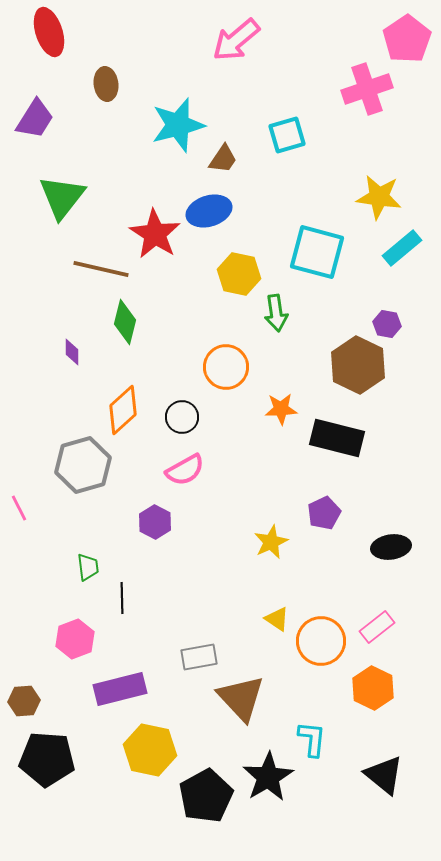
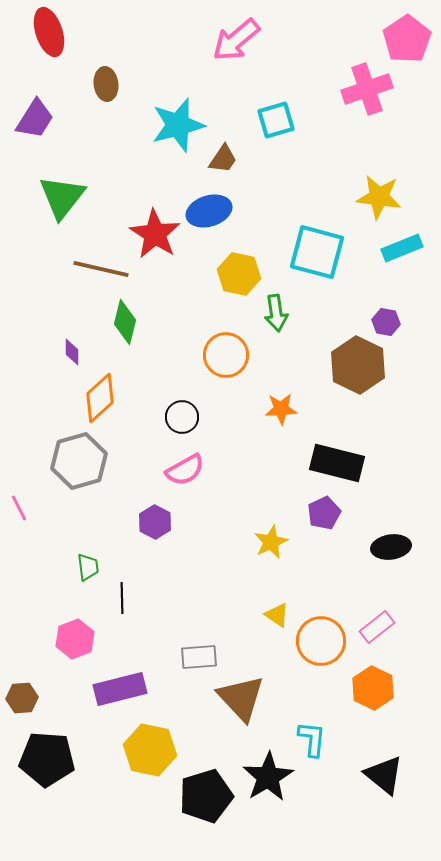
cyan square at (287, 135): moved 11 px left, 15 px up
cyan rectangle at (402, 248): rotated 18 degrees clockwise
purple hexagon at (387, 324): moved 1 px left, 2 px up
orange circle at (226, 367): moved 12 px up
orange diamond at (123, 410): moved 23 px left, 12 px up
black rectangle at (337, 438): moved 25 px down
gray hexagon at (83, 465): moved 4 px left, 4 px up
yellow triangle at (277, 619): moved 4 px up
gray rectangle at (199, 657): rotated 6 degrees clockwise
brown hexagon at (24, 701): moved 2 px left, 3 px up
black pentagon at (206, 796): rotated 12 degrees clockwise
